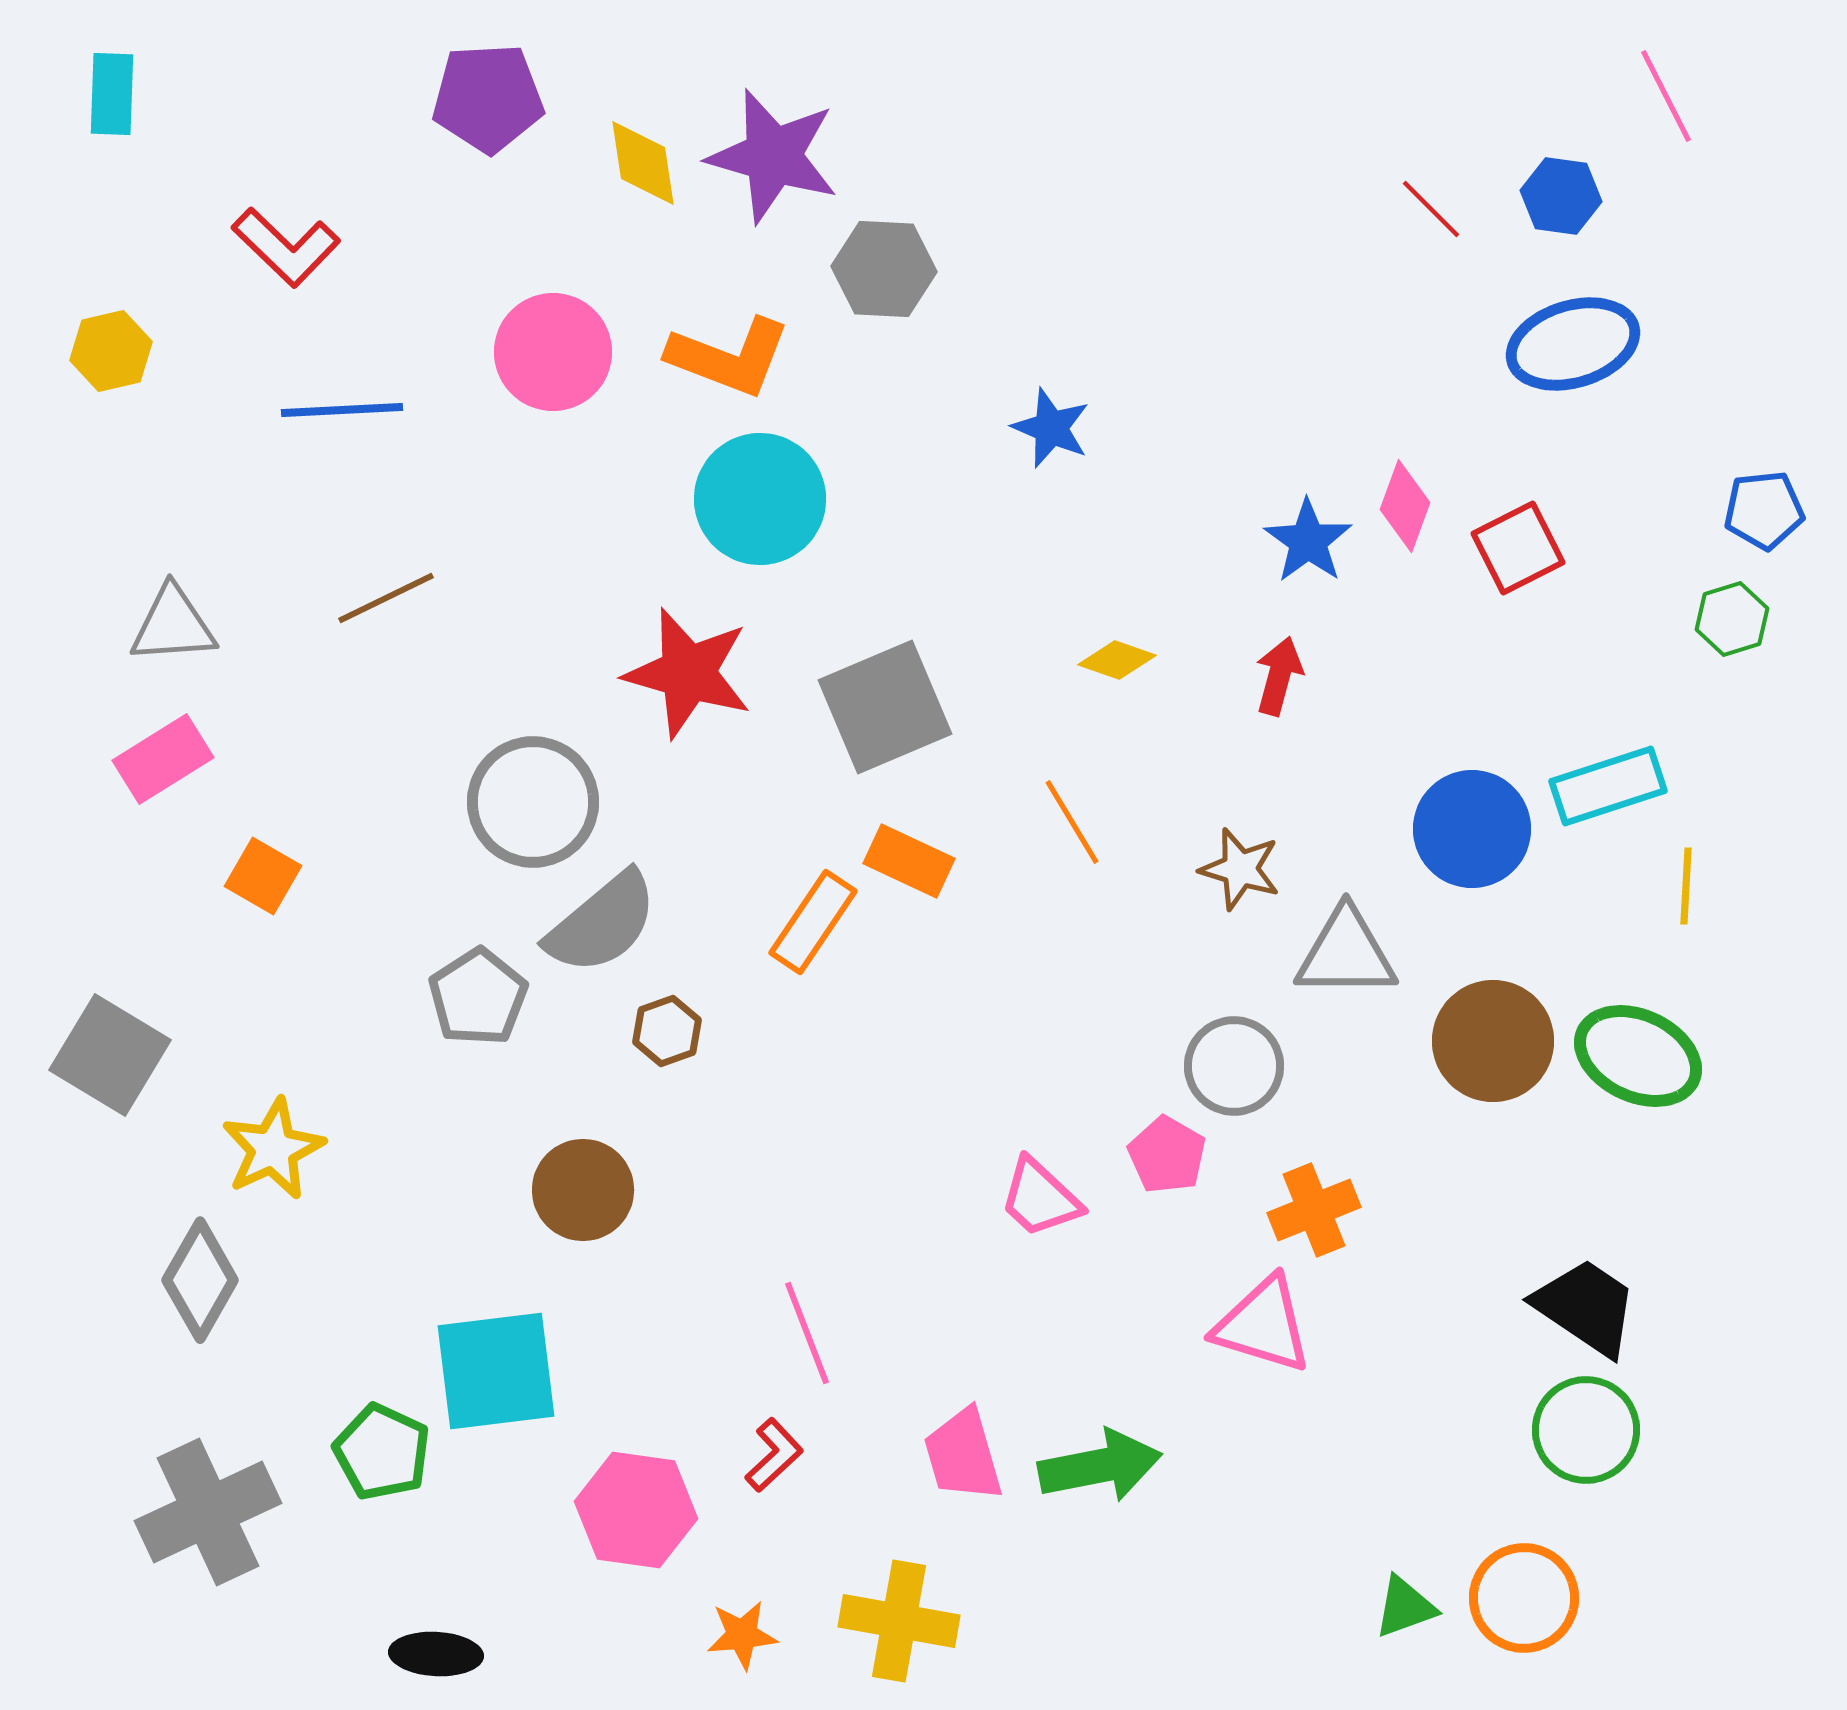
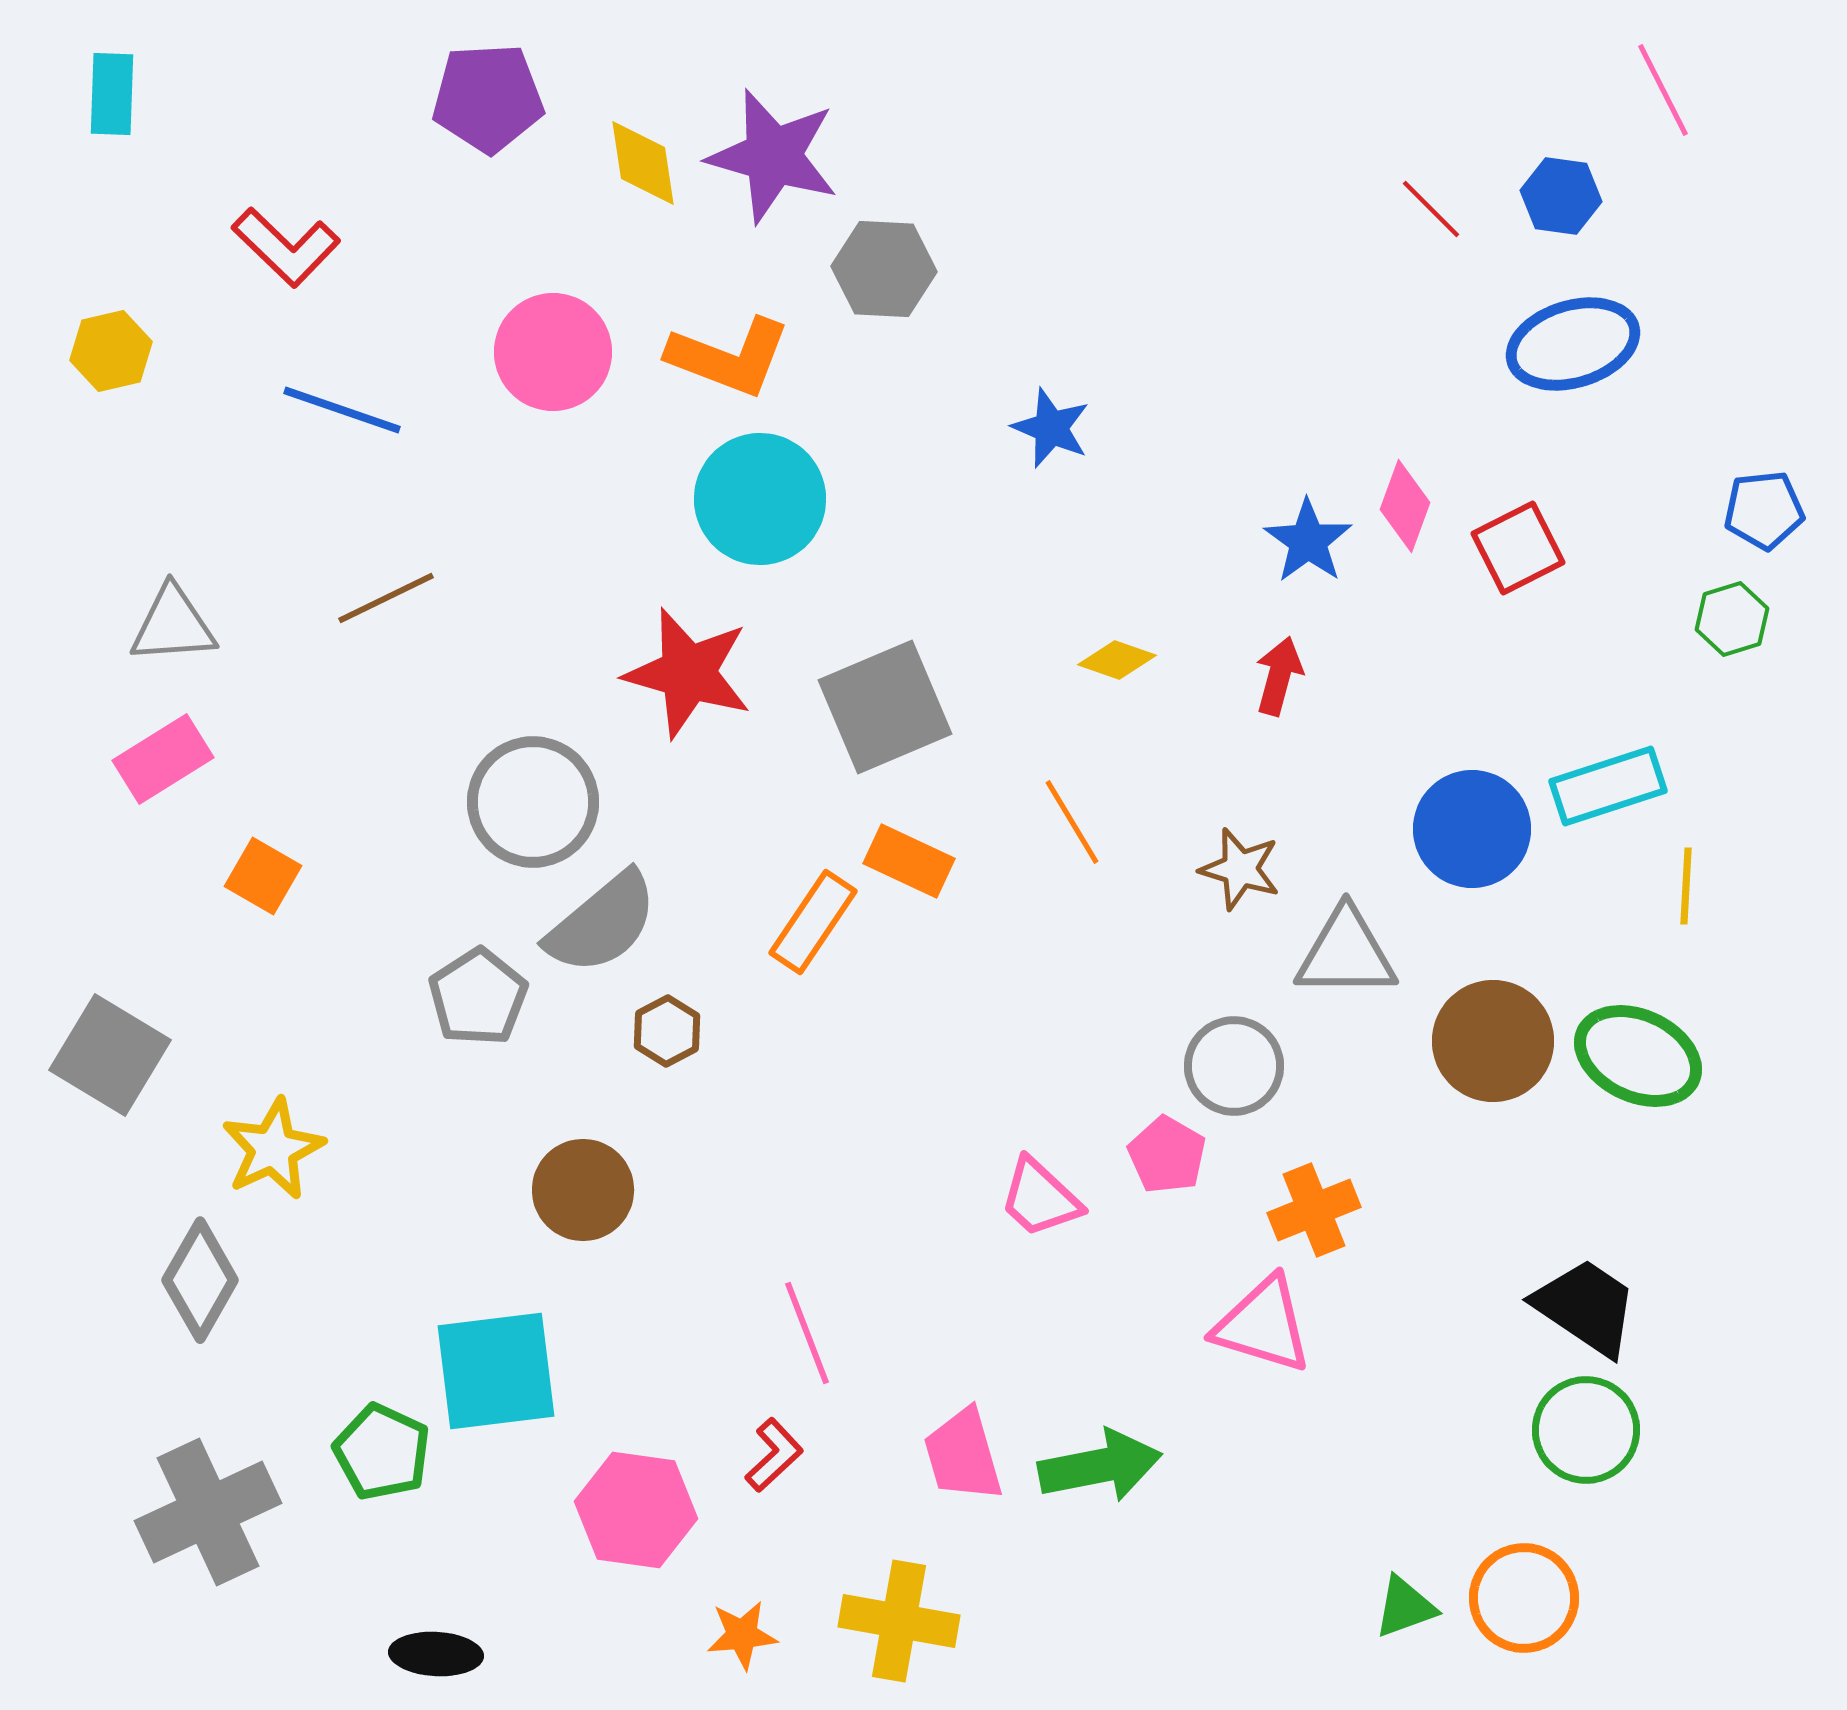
pink line at (1666, 96): moved 3 px left, 6 px up
blue line at (342, 410): rotated 22 degrees clockwise
brown hexagon at (667, 1031): rotated 8 degrees counterclockwise
